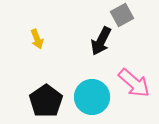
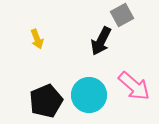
pink arrow: moved 3 px down
cyan circle: moved 3 px left, 2 px up
black pentagon: rotated 12 degrees clockwise
